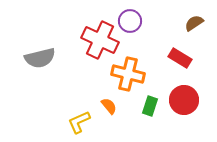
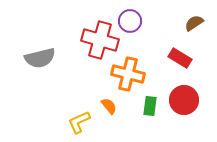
red cross: rotated 9 degrees counterclockwise
green rectangle: rotated 12 degrees counterclockwise
